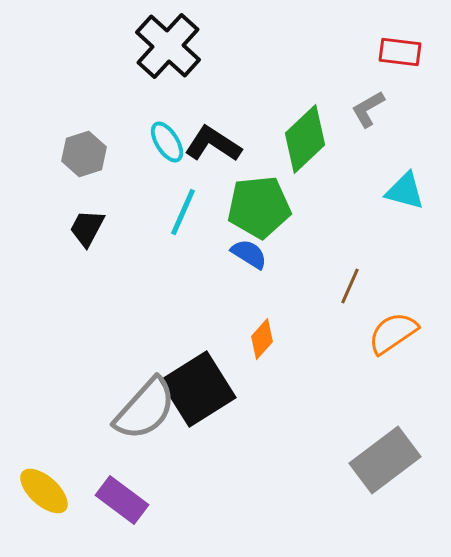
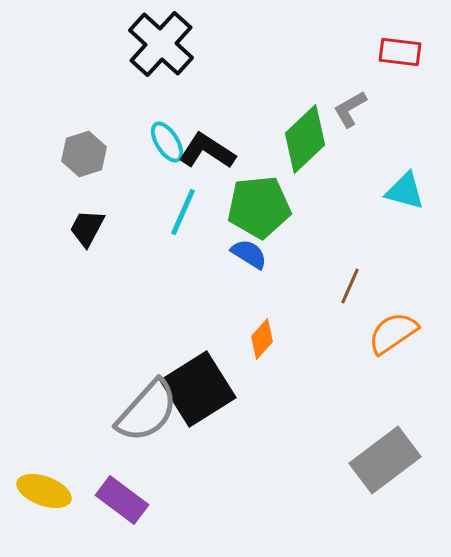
black cross: moved 7 px left, 2 px up
gray L-shape: moved 18 px left
black L-shape: moved 6 px left, 7 px down
gray semicircle: moved 2 px right, 2 px down
yellow ellipse: rotated 22 degrees counterclockwise
